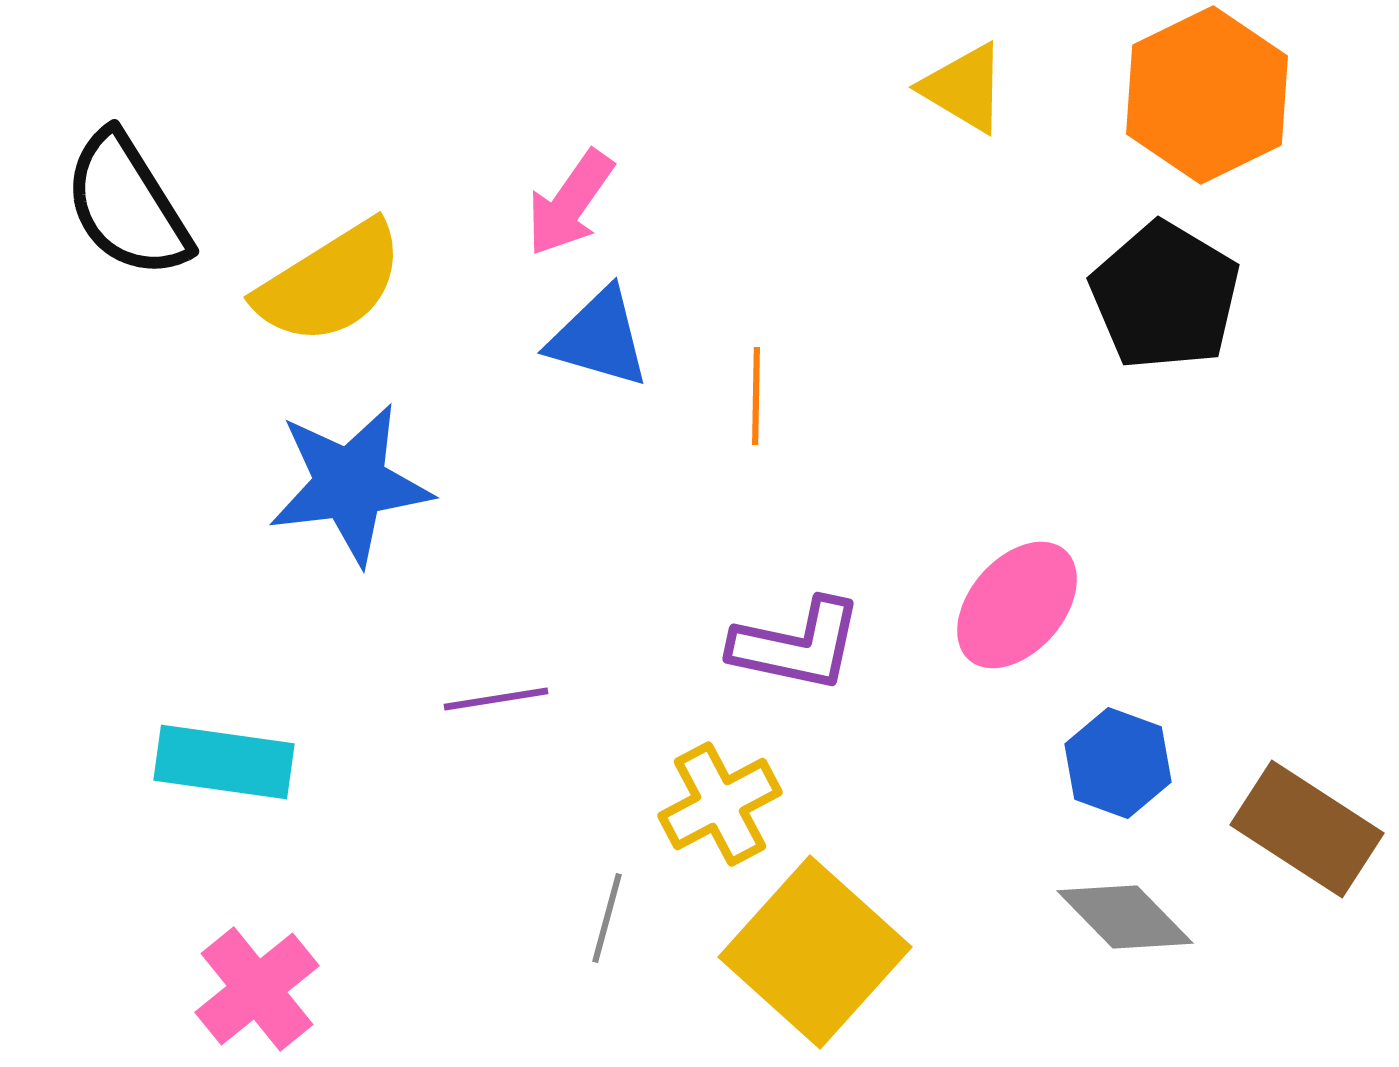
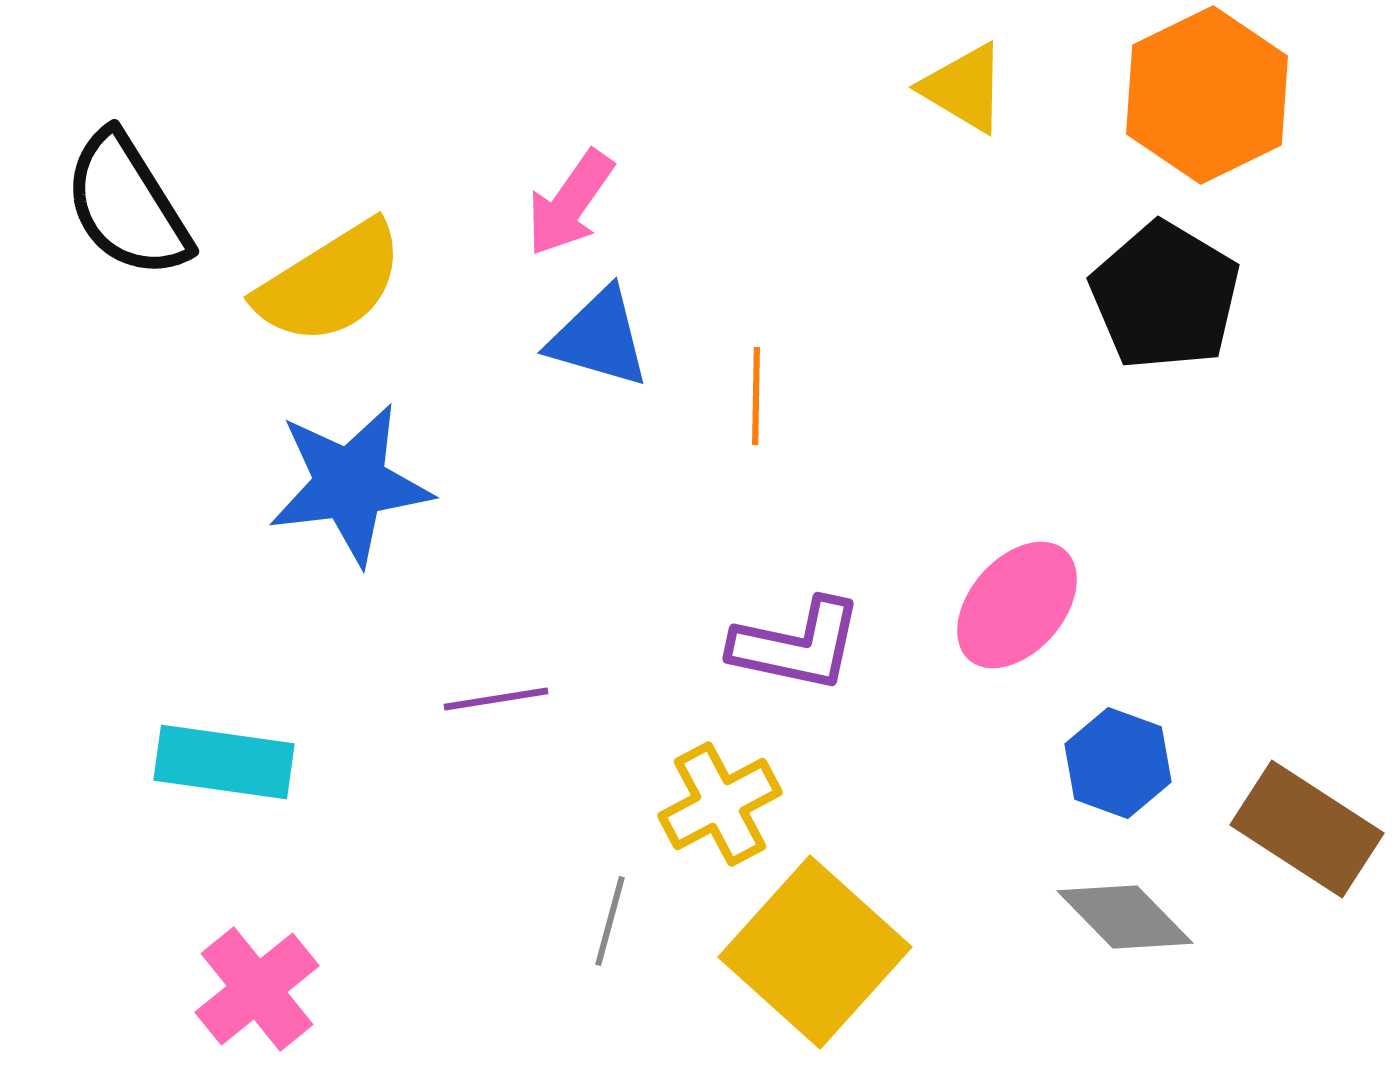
gray line: moved 3 px right, 3 px down
